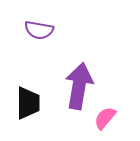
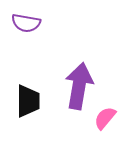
purple semicircle: moved 13 px left, 7 px up
black trapezoid: moved 2 px up
